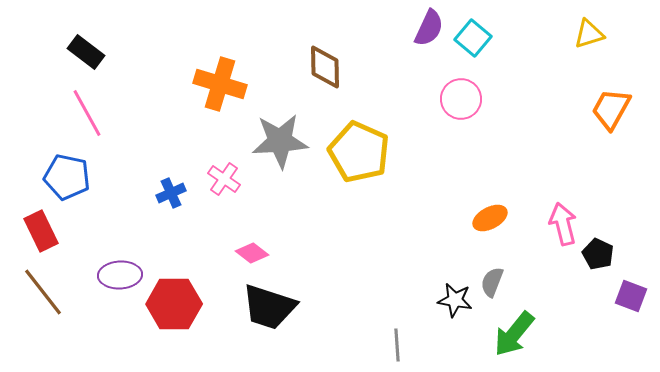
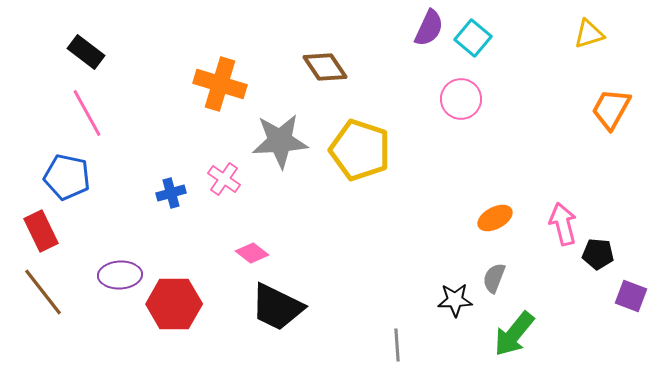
brown diamond: rotated 33 degrees counterclockwise
yellow pentagon: moved 1 px right, 2 px up; rotated 6 degrees counterclockwise
blue cross: rotated 8 degrees clockwise
orange ellipse: moved 5 px right
black pentagon: rotated 20 degrees counterclockwise
gray semicircle: moved 2 px right, 4 px up
black star: rotated 12 degrees counterclockwise
black trapezoid: moved 8 px right; rotated 8 degrees clockwise
